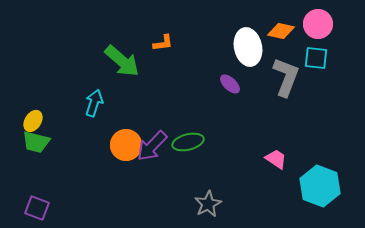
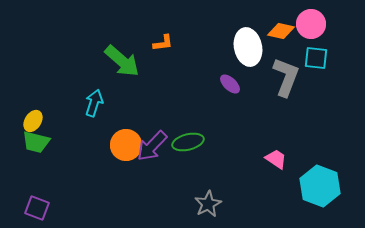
pink circle: moved 7 px left
